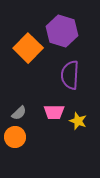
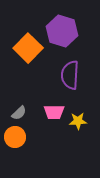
yellow star: rotated 24 degrees counterclockwise
